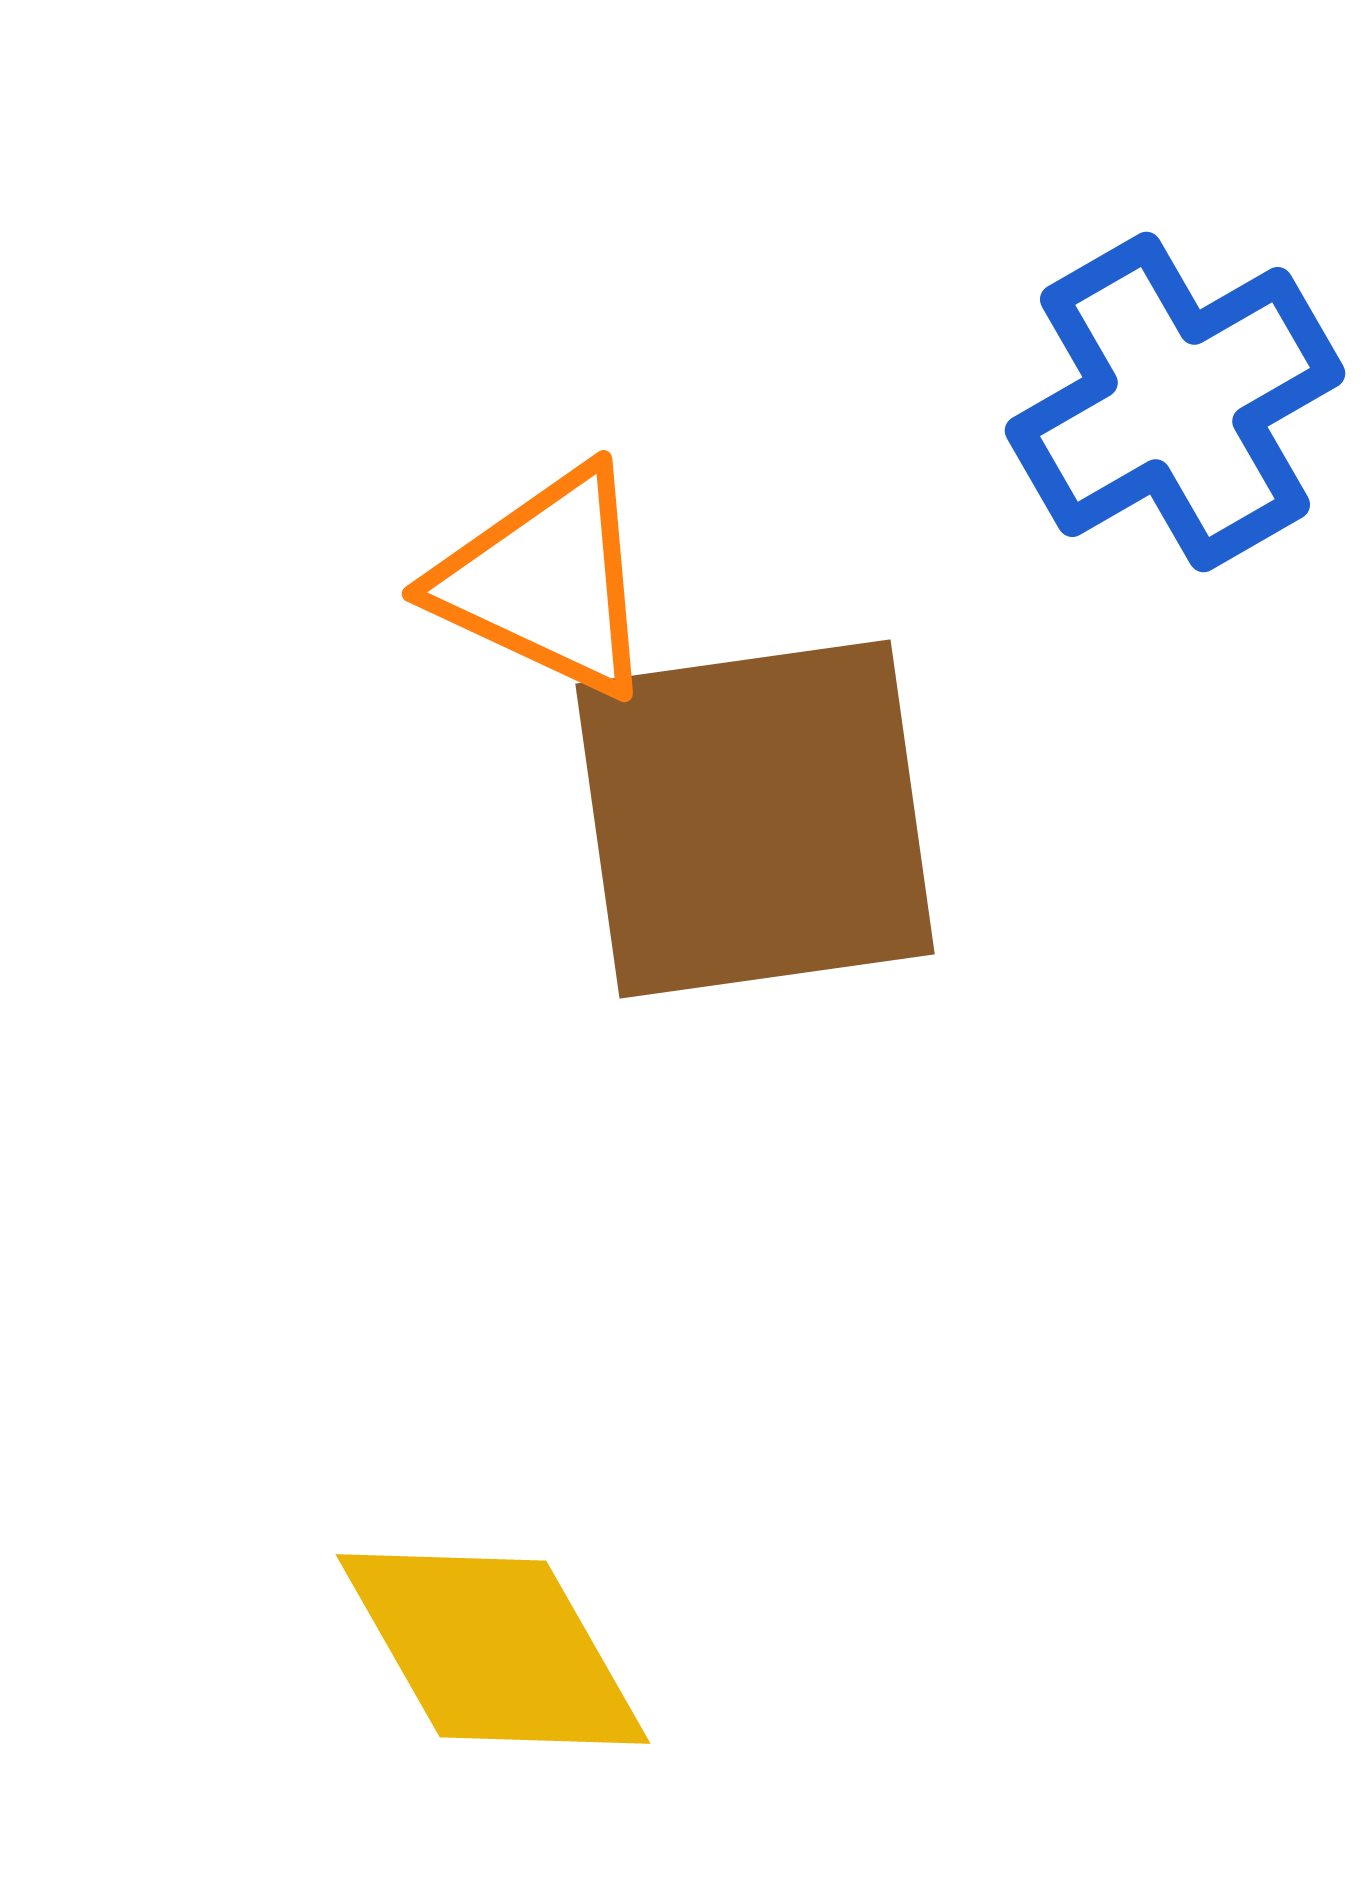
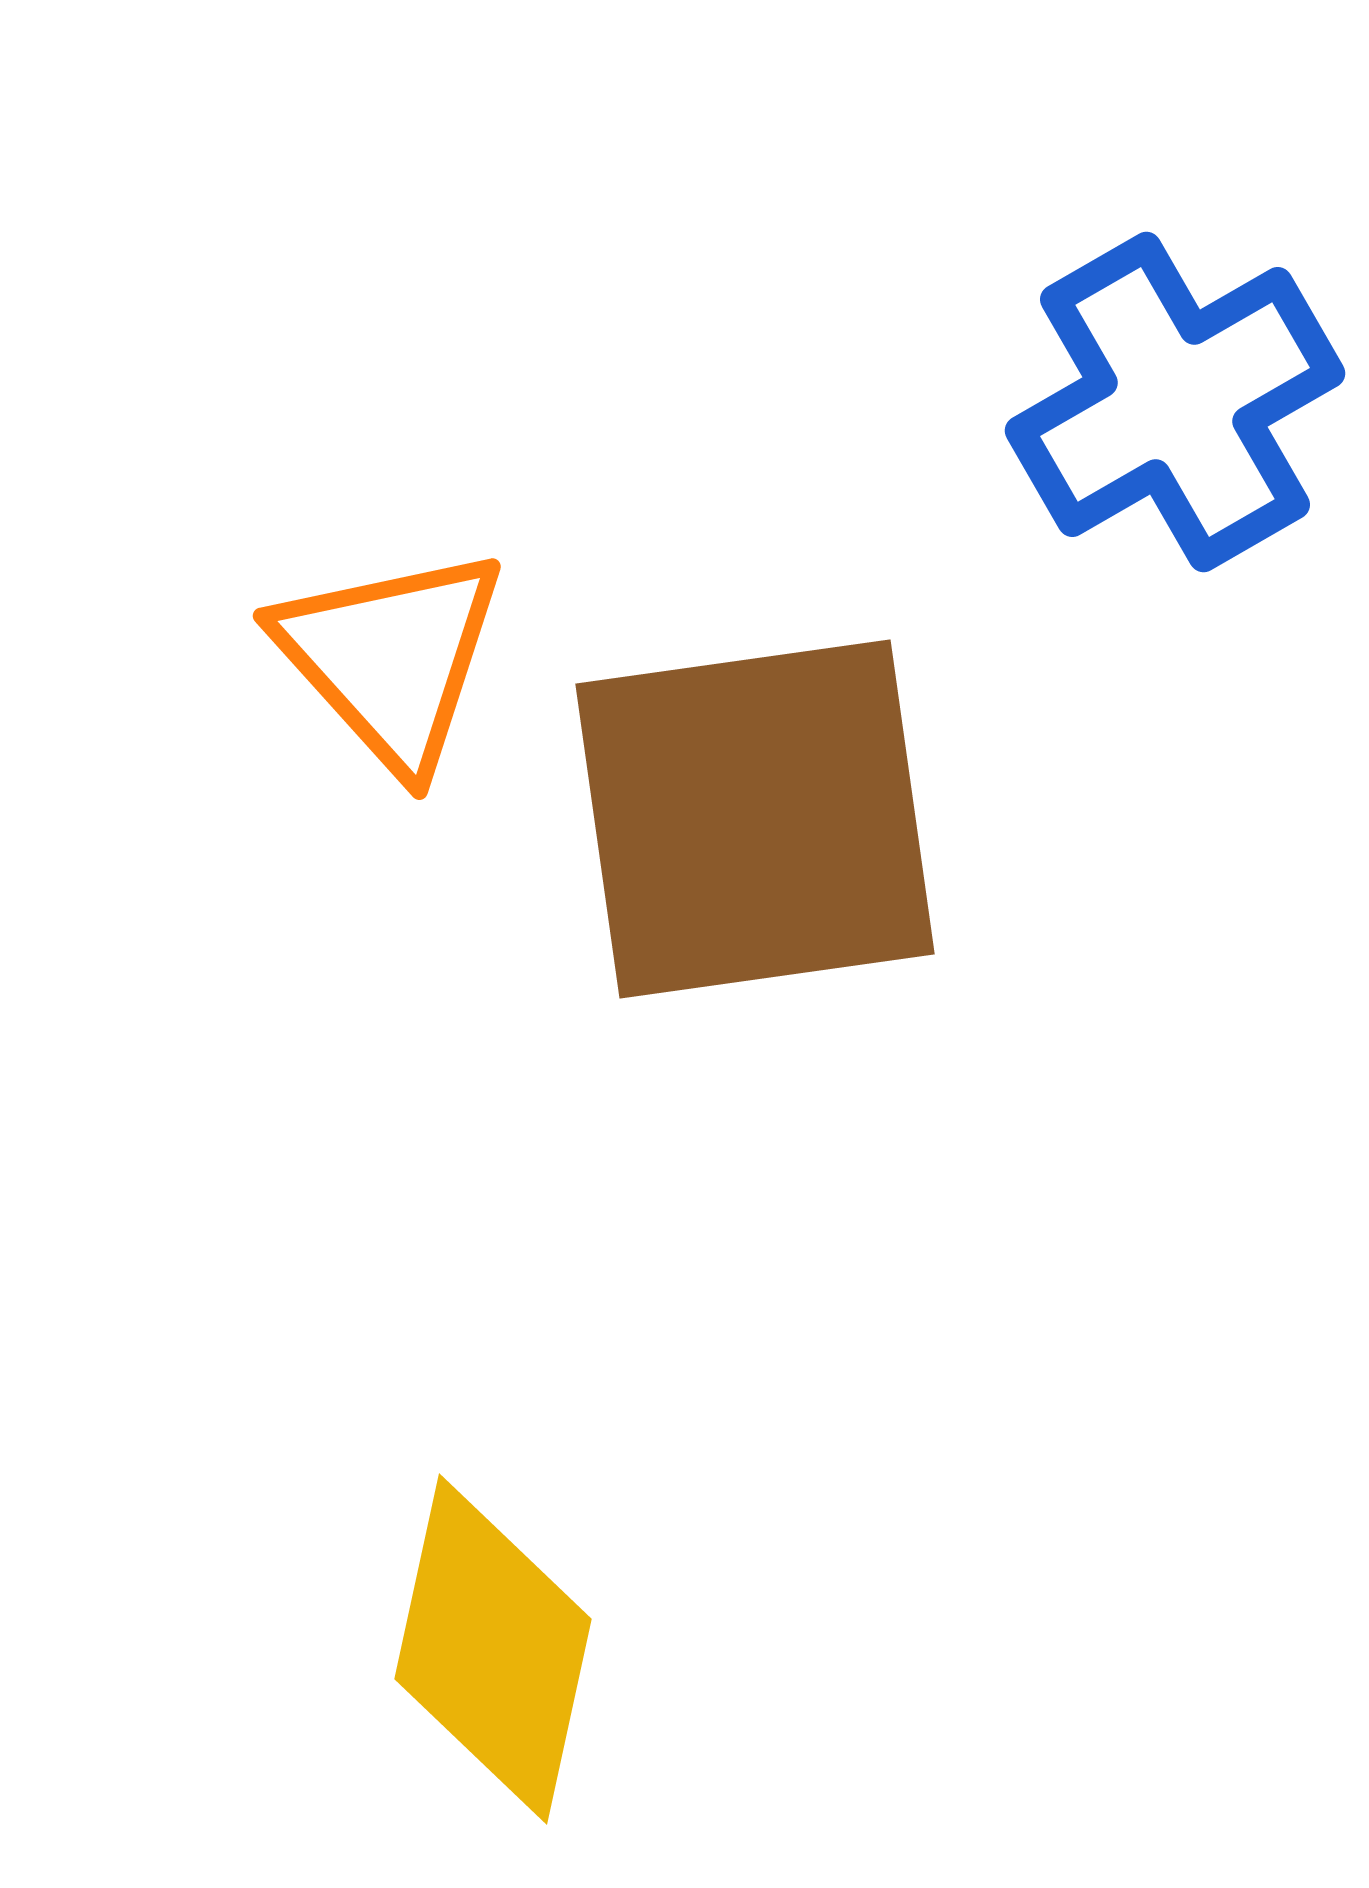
orange triangle: moved 155 px left, 76 px down; rotated 23 degrees clockwise
yellow diamond: rotated 42 degrees clockwise
